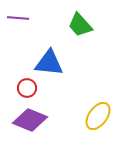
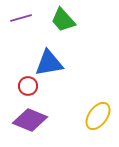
purple line: moved 3 px right; rotated 20 degrees counterclockwise
green trapezoid: moved 17 px left, 5 px up
blue triangle: rotated 16 degrees counterclockwise
red circle: moved 1 px right, 2 px up
